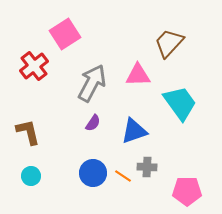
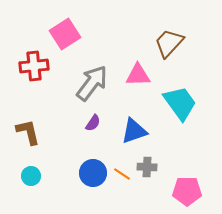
red cross: rotated 32 degrees clockwise
gray arrow: rotated 9 degrees clockwise
orange line: moved 1 px left, 2 px up
